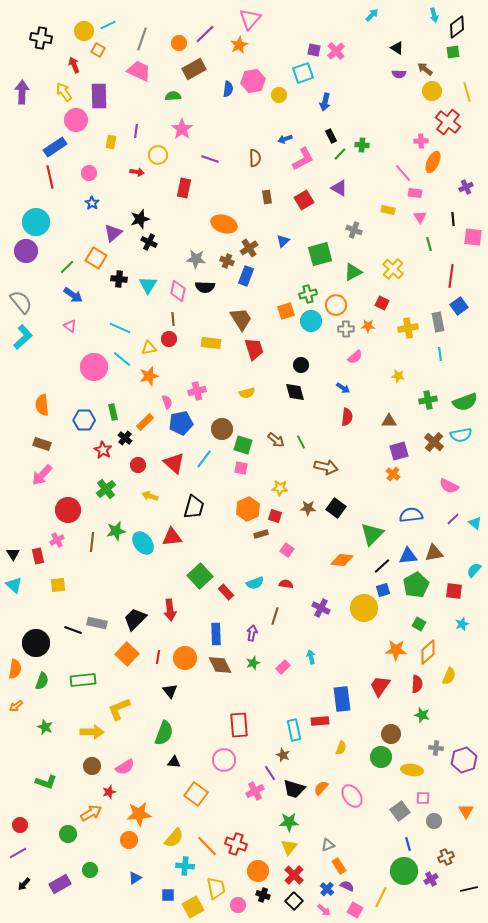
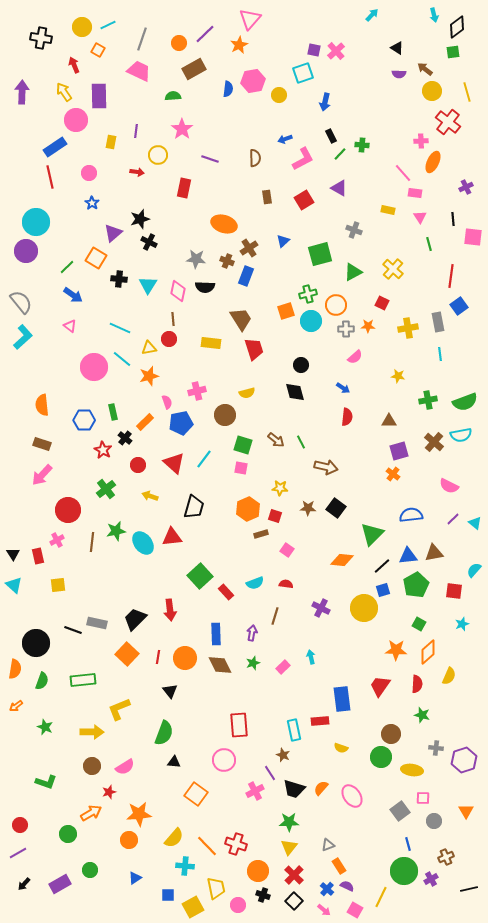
yellow circle at (84, 31): moved 2 px left, 4 px up
brown circle at (222, 429): moved 3 px right, 14 px up
yellow semicircle at (341, 748): rotated 88 degrees clockwise
